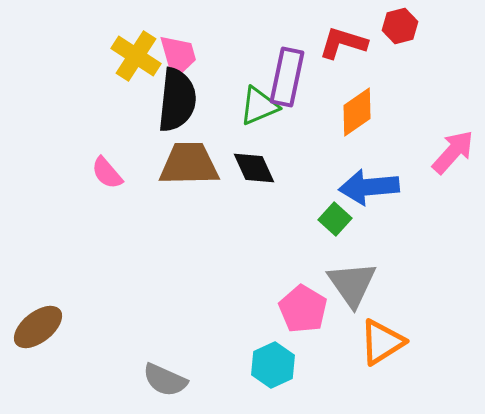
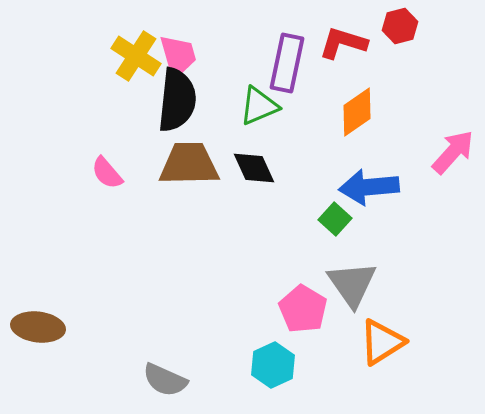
purple rectangle: moved 14 px up
brown ellipse: rotated 45 degrees clockwise
